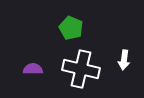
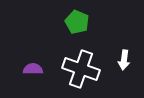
green pentagon: moved 6 px right, 6 px up
white cross: rotated 6 degrees clockwise
